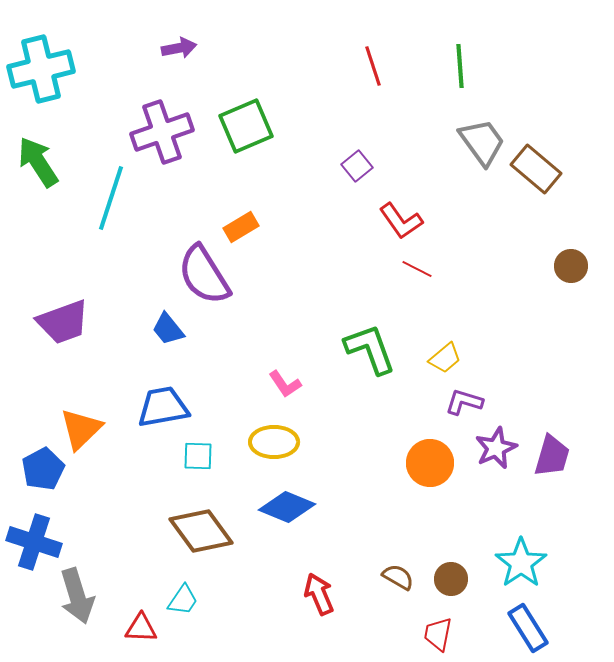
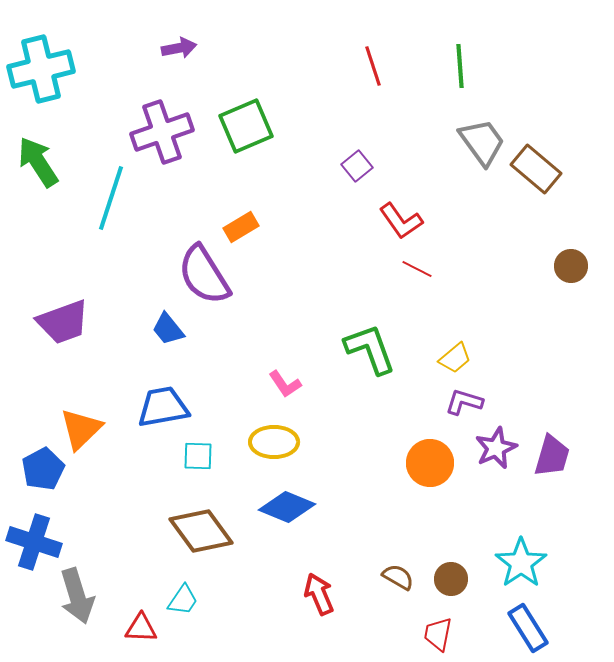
yellow trapezoid at (445, 358): moved 10 px right
